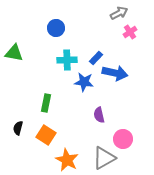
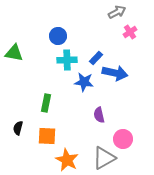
gray arrow: moved 2 px left, 1 px up
blue circle: moved 2 px right, 8 px down
orange square: moved 1 px right, 1 px down; rotated 30 degrees counterclockwise
